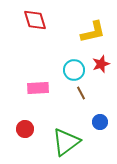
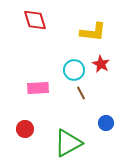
yellow L-shape: rotated 20 degrees clockwise
red star: rotated 24 degrees counterclockwise
blue circle: moved 6 px right, 1 px down
green triangle: moved 2 px right, 1 px down; rotated 8 degrees clockwise
